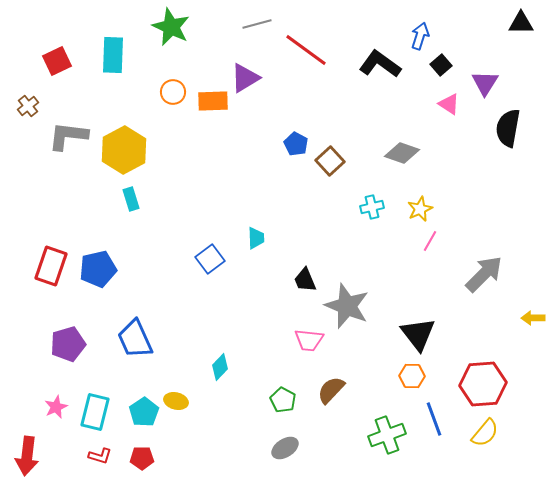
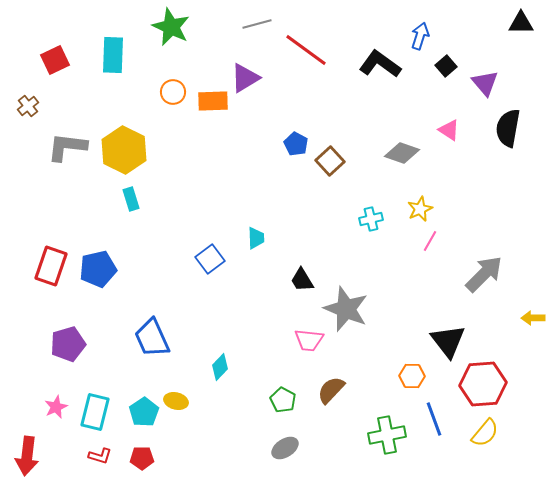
red square at (57, 61): moved 2 px left, 1 px up
black square at (441, 65): moved 5 px right, 1 px down
purple triangle at (485, 83): rotated 12 degrees counterclockwise
pink triangle at (449, 104): moved 26 px down
gray L-shape at (68, 136): moved 1 px left, 11 px down
yellow hexagon at (124, 150): rotated 6 degrees counterclockwise
cyan cross at (372, 207): moved 1 px left, 12 px down
black trapezoid at (305, 280): moved 3 px left; rotated 8 degrees counterclockwise
gray star at (347, 306): moved 1 px left, 3 px down
black triangle at (418, 334): moved 30 px right, 7 px down
blue trapezoid at (135, 339): moved 17 px right, 1 px up
green cross at (387, 435): rotated 9 degrees clockwise
